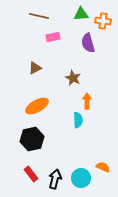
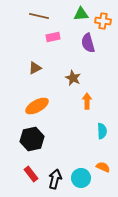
cyan semicircle: moved 24 px right, 11 px down
